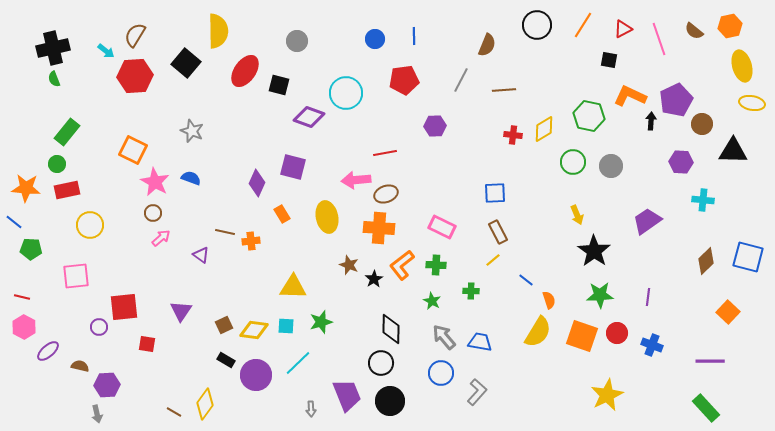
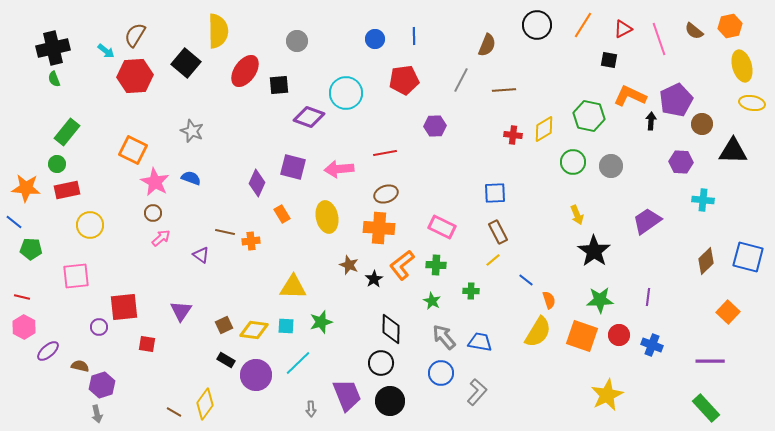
black square at (279, 85): rotated 20 degrees counterclockwise
pink arrow at (356, 180): moved 17 px left, 11 px up
green star at (600, 295): moved 5 px down
red circle at (617, 333): moved 2 px right, 2 px down
purple hexagon at (107, 385): moved 5 px left; rotated 15 degrees counterclockwise
